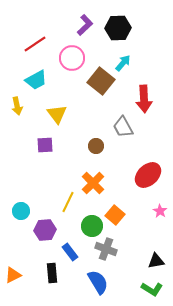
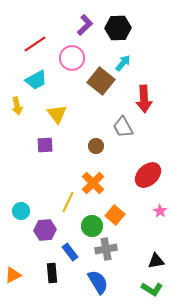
gray cross: rotated 30 degrees counterclockwise
